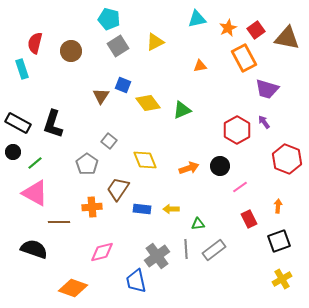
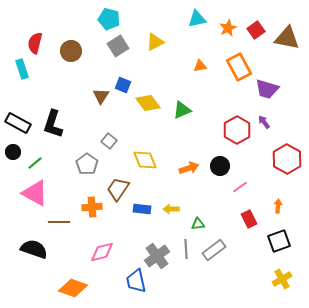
orange rectangle at (244, 58): moved 5 px left, 9 px down
red hexagon at (287, 159): rotated 8 degrees clockwise
